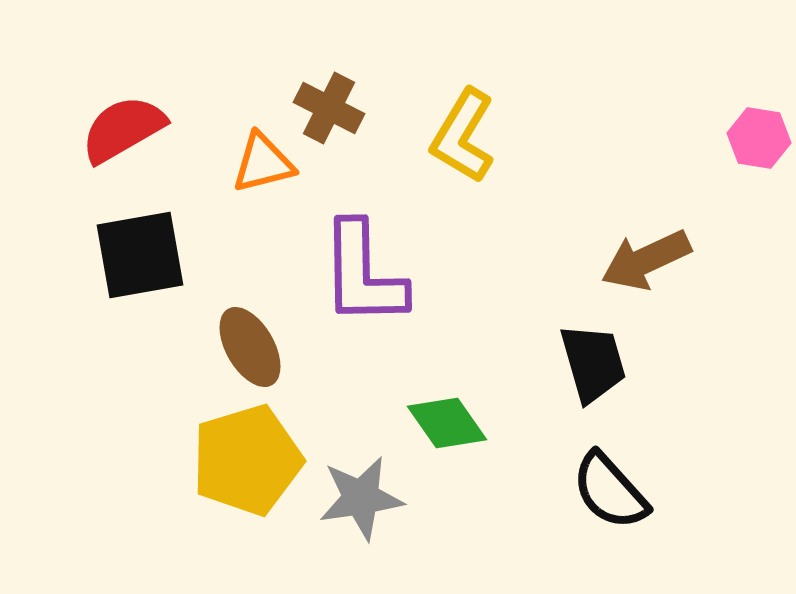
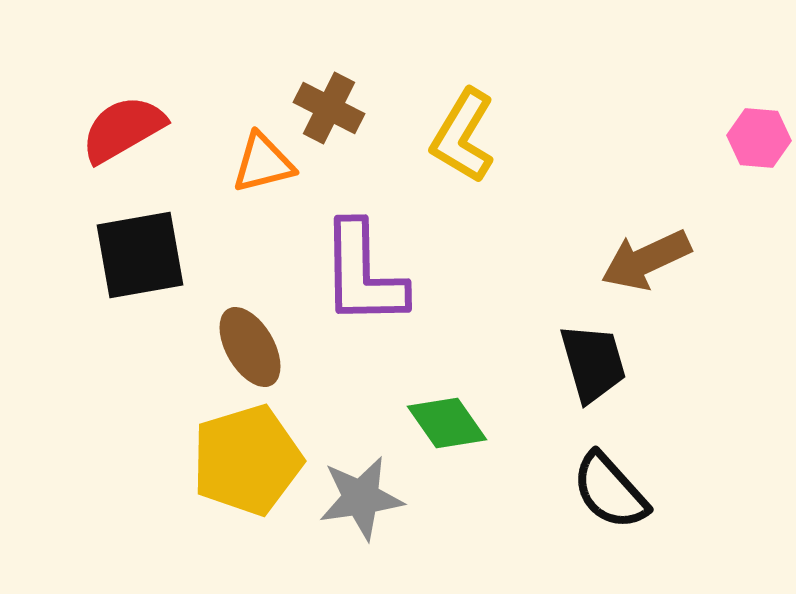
pink hexagon: rotated 4 degrees counterclockwise
